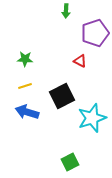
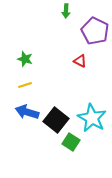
purple pentagon: moved 2 px up; rotated 28 degrees counterclockwise
green star: rotated 14 degrees clockwise
yellow line: moved 1 px up
black square: moved 6 px left, 24 px down; rotated 25 degrees counterclockwise
cyan star: rotated 24 degrees counterclockwise
green square: moved 1 px right, 20 px up; rotated 30 degrees counterclockwise
